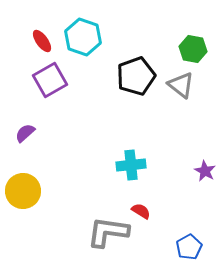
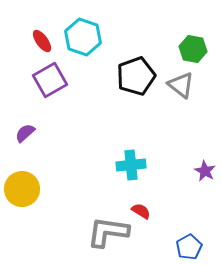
yellow circle: moved 1 px left, 2 px up
